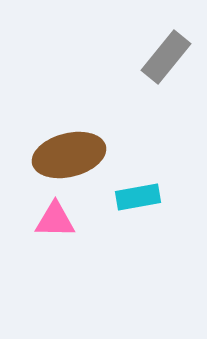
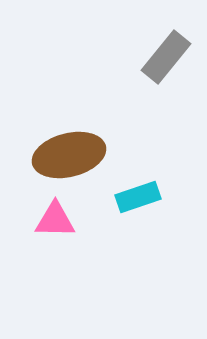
cyan rectangle: rotated 9 degrees counterclockwise
